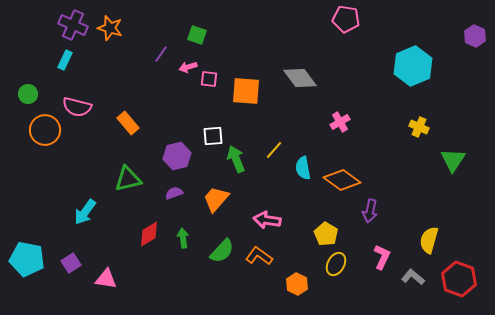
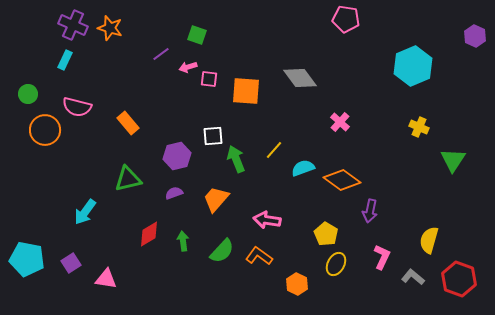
purple line at (161, 54): rotated 18 degrees clockwise
pink cross at (340, 122): rotated 18 degrees counterclockwise
cyan semicircle at (303, 168): rotated 80 degrees clockwise
green arrow at (183, 238): moved 3 px down
